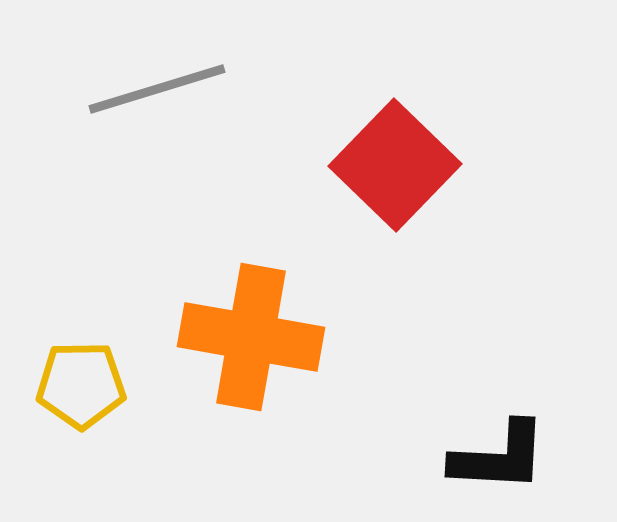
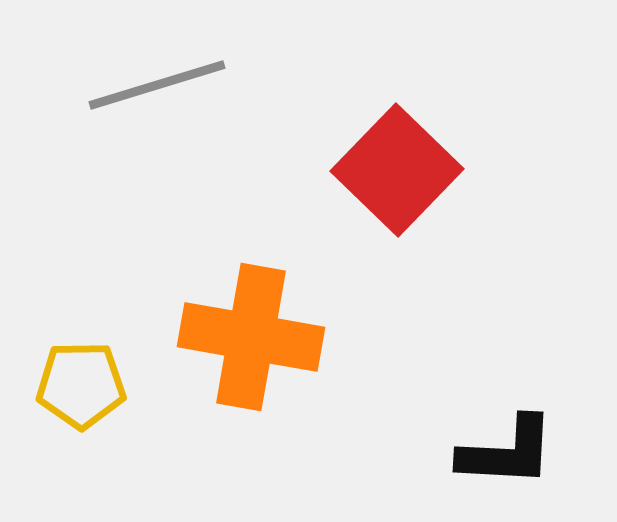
gray line: moved 4 px up
red square: moved 2 px right, 5 px down
black L-shape: moved 8 px right, 5 px up
